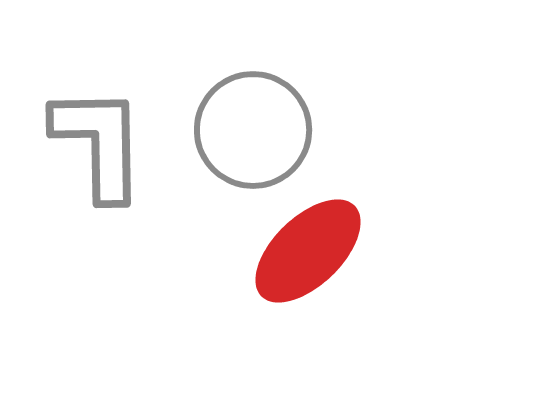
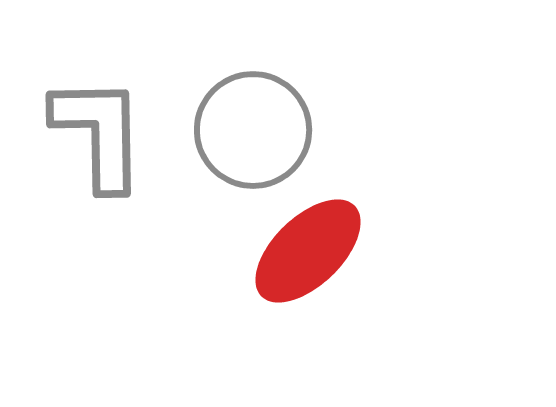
gray L-shape: moved 10 px up
